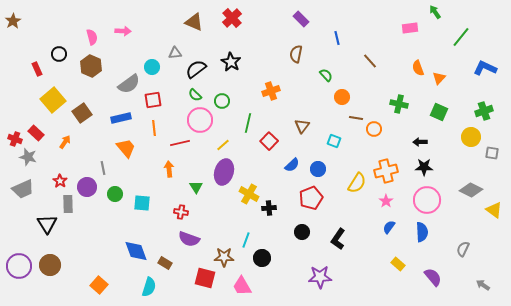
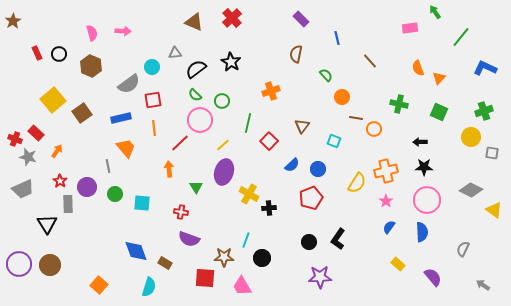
pink semicircle at (92, 37): moved 4 px up
red rectangle at (37, 69): moved 16 px up
orange arrow at (65, 142): moved 8 px left, 9 px down
red line at (180, 143): rotated 30 degrees counterclockwise
gray line at (103, 168): moved 5 px right, 2 px up
black circle at (302, 232): moved 7 px right, 10 px down
purple circle at (19, 266): moved 2 px up
red square at (205, 278): rotated 10 degrees counterclockwise
